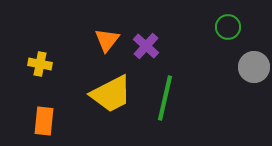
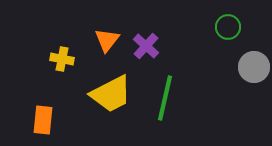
yellow cross: moved 22 px right, 5 px up
orange rectangle: moved 1 px left, 1 px up
